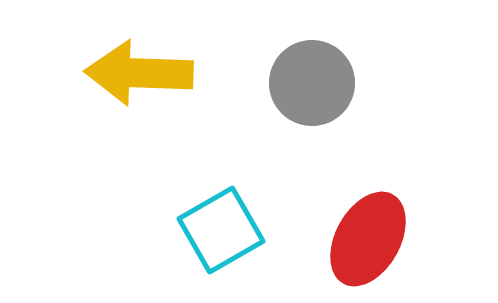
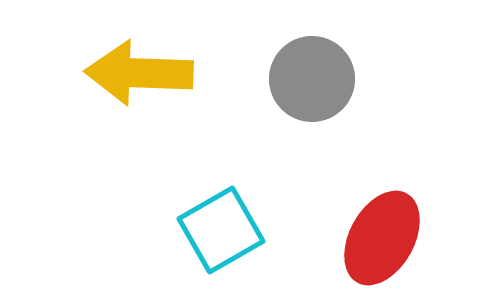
gray circle: moved 4 px up
red ellipse: moved 14 px right, 1 px up
